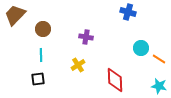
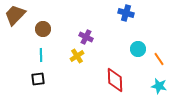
blue cross: moved 2 px left, 1 px down
purple cross: rotated 16 degrees clockwise
cyan circle: moved 3 px left, 1 px down
orange line: rotated 24 degrees clockwise
yellow cross: moved 1 px left, 9 px up
